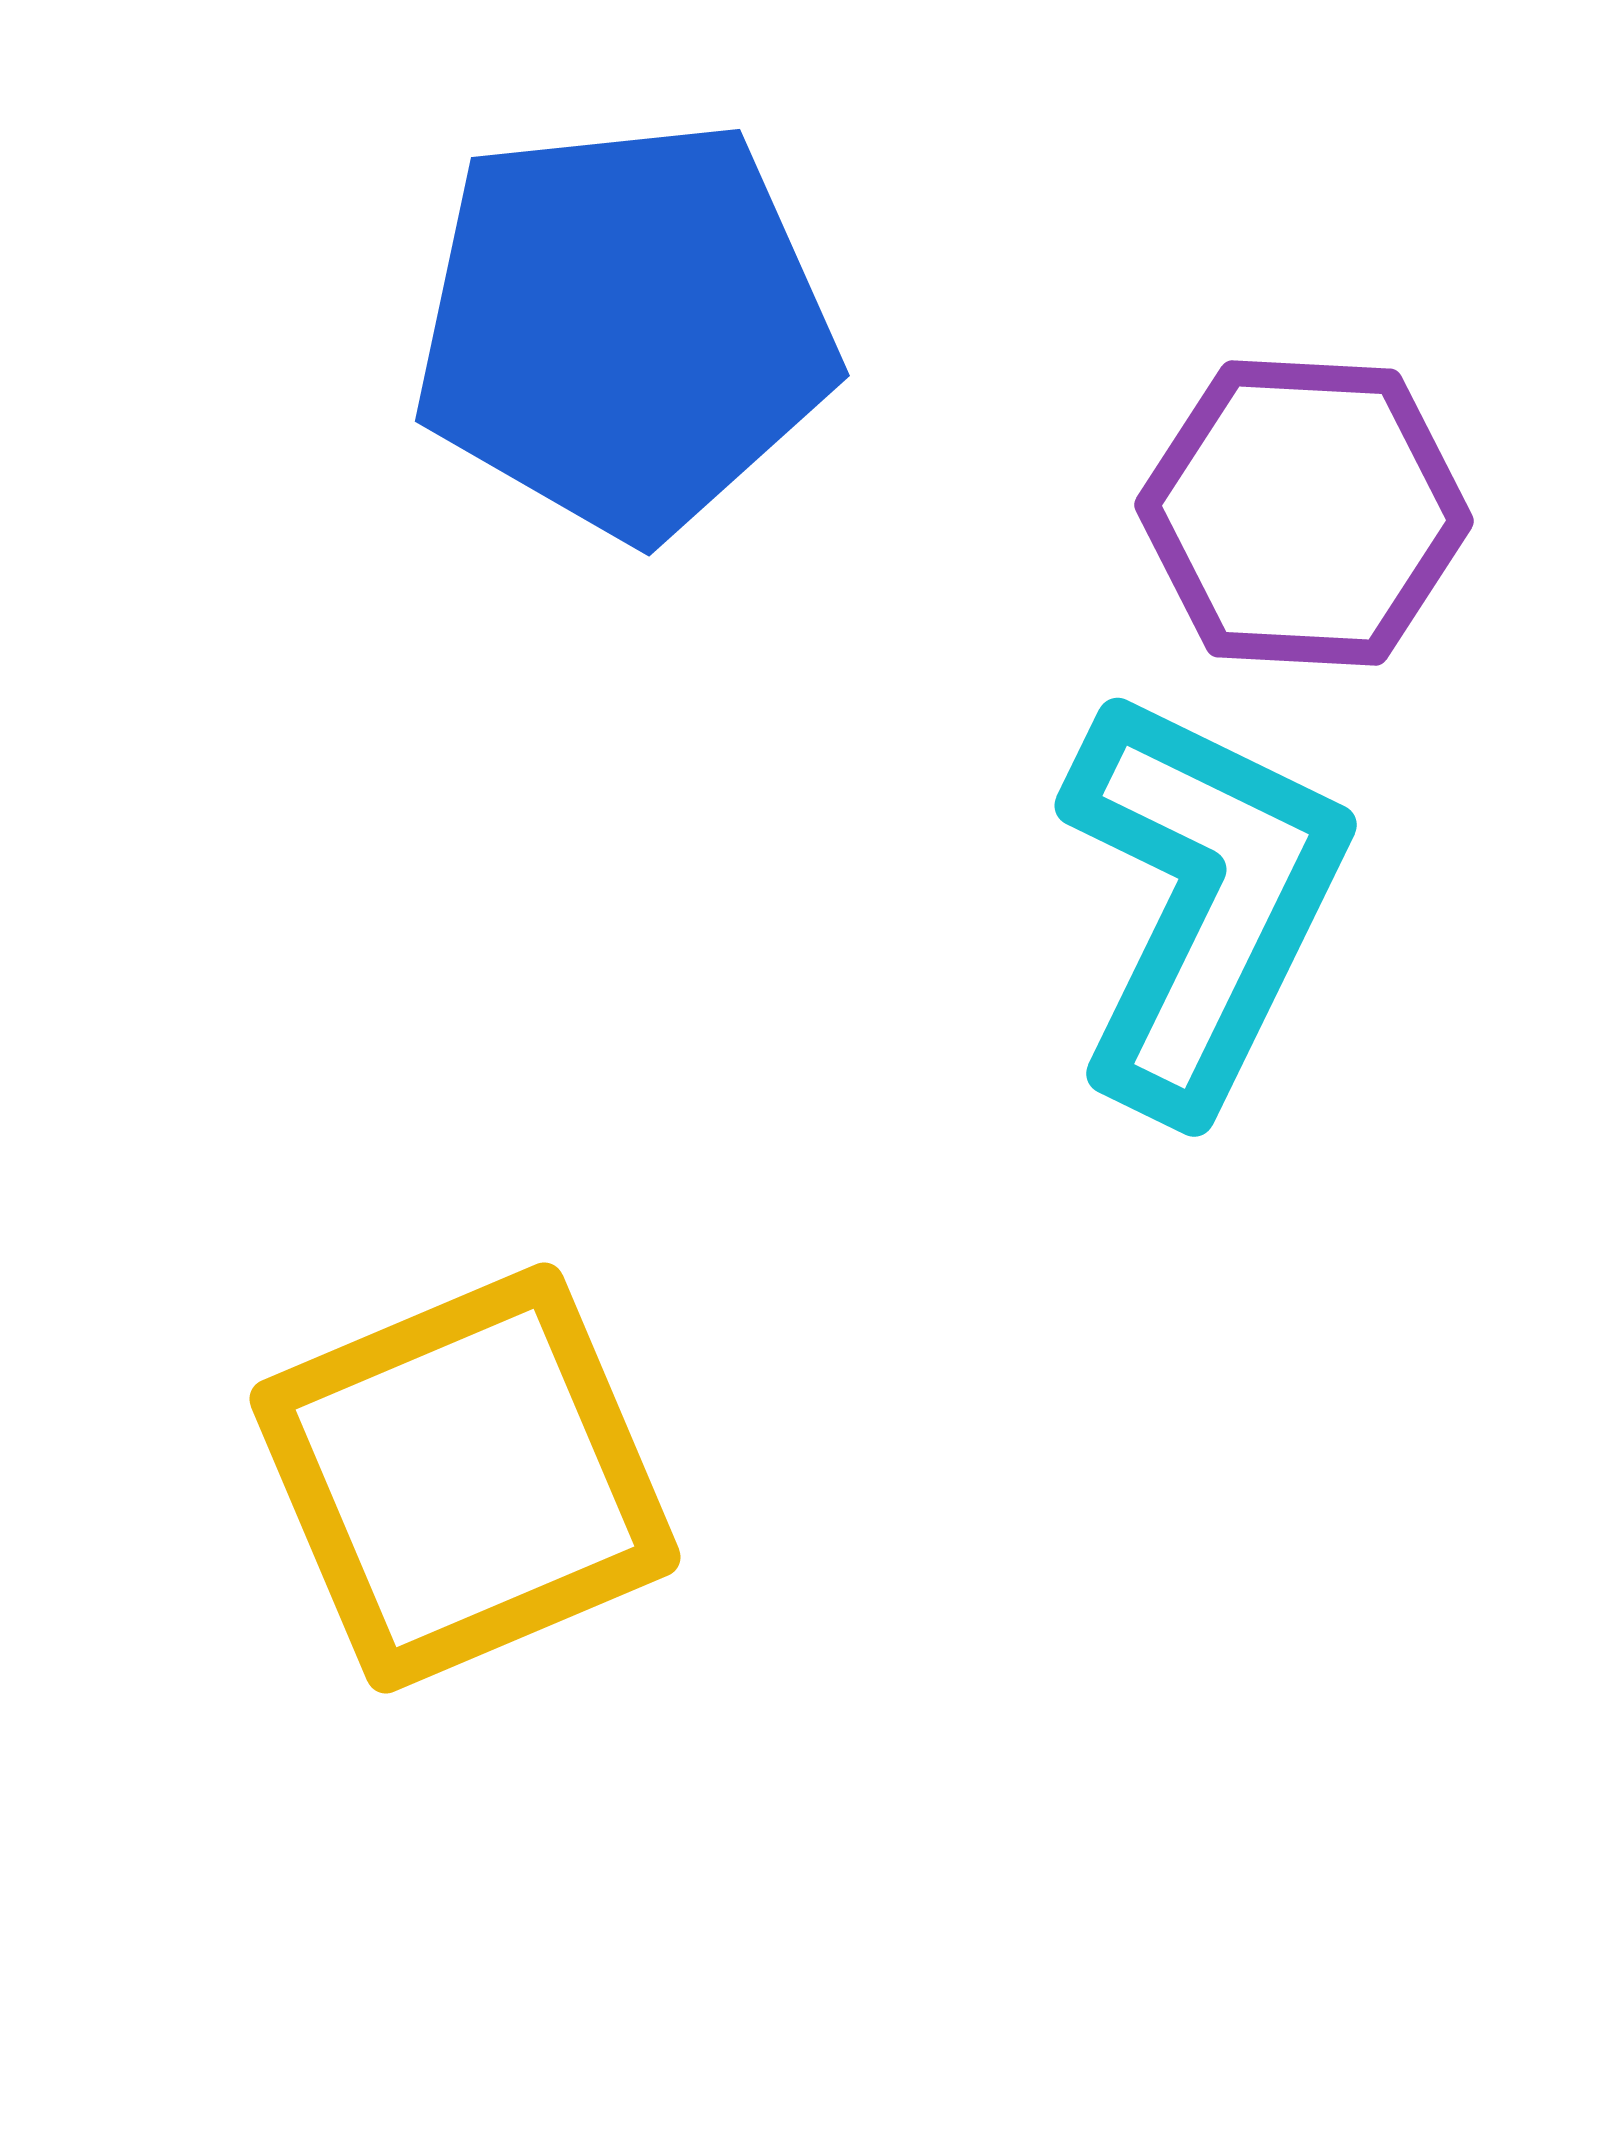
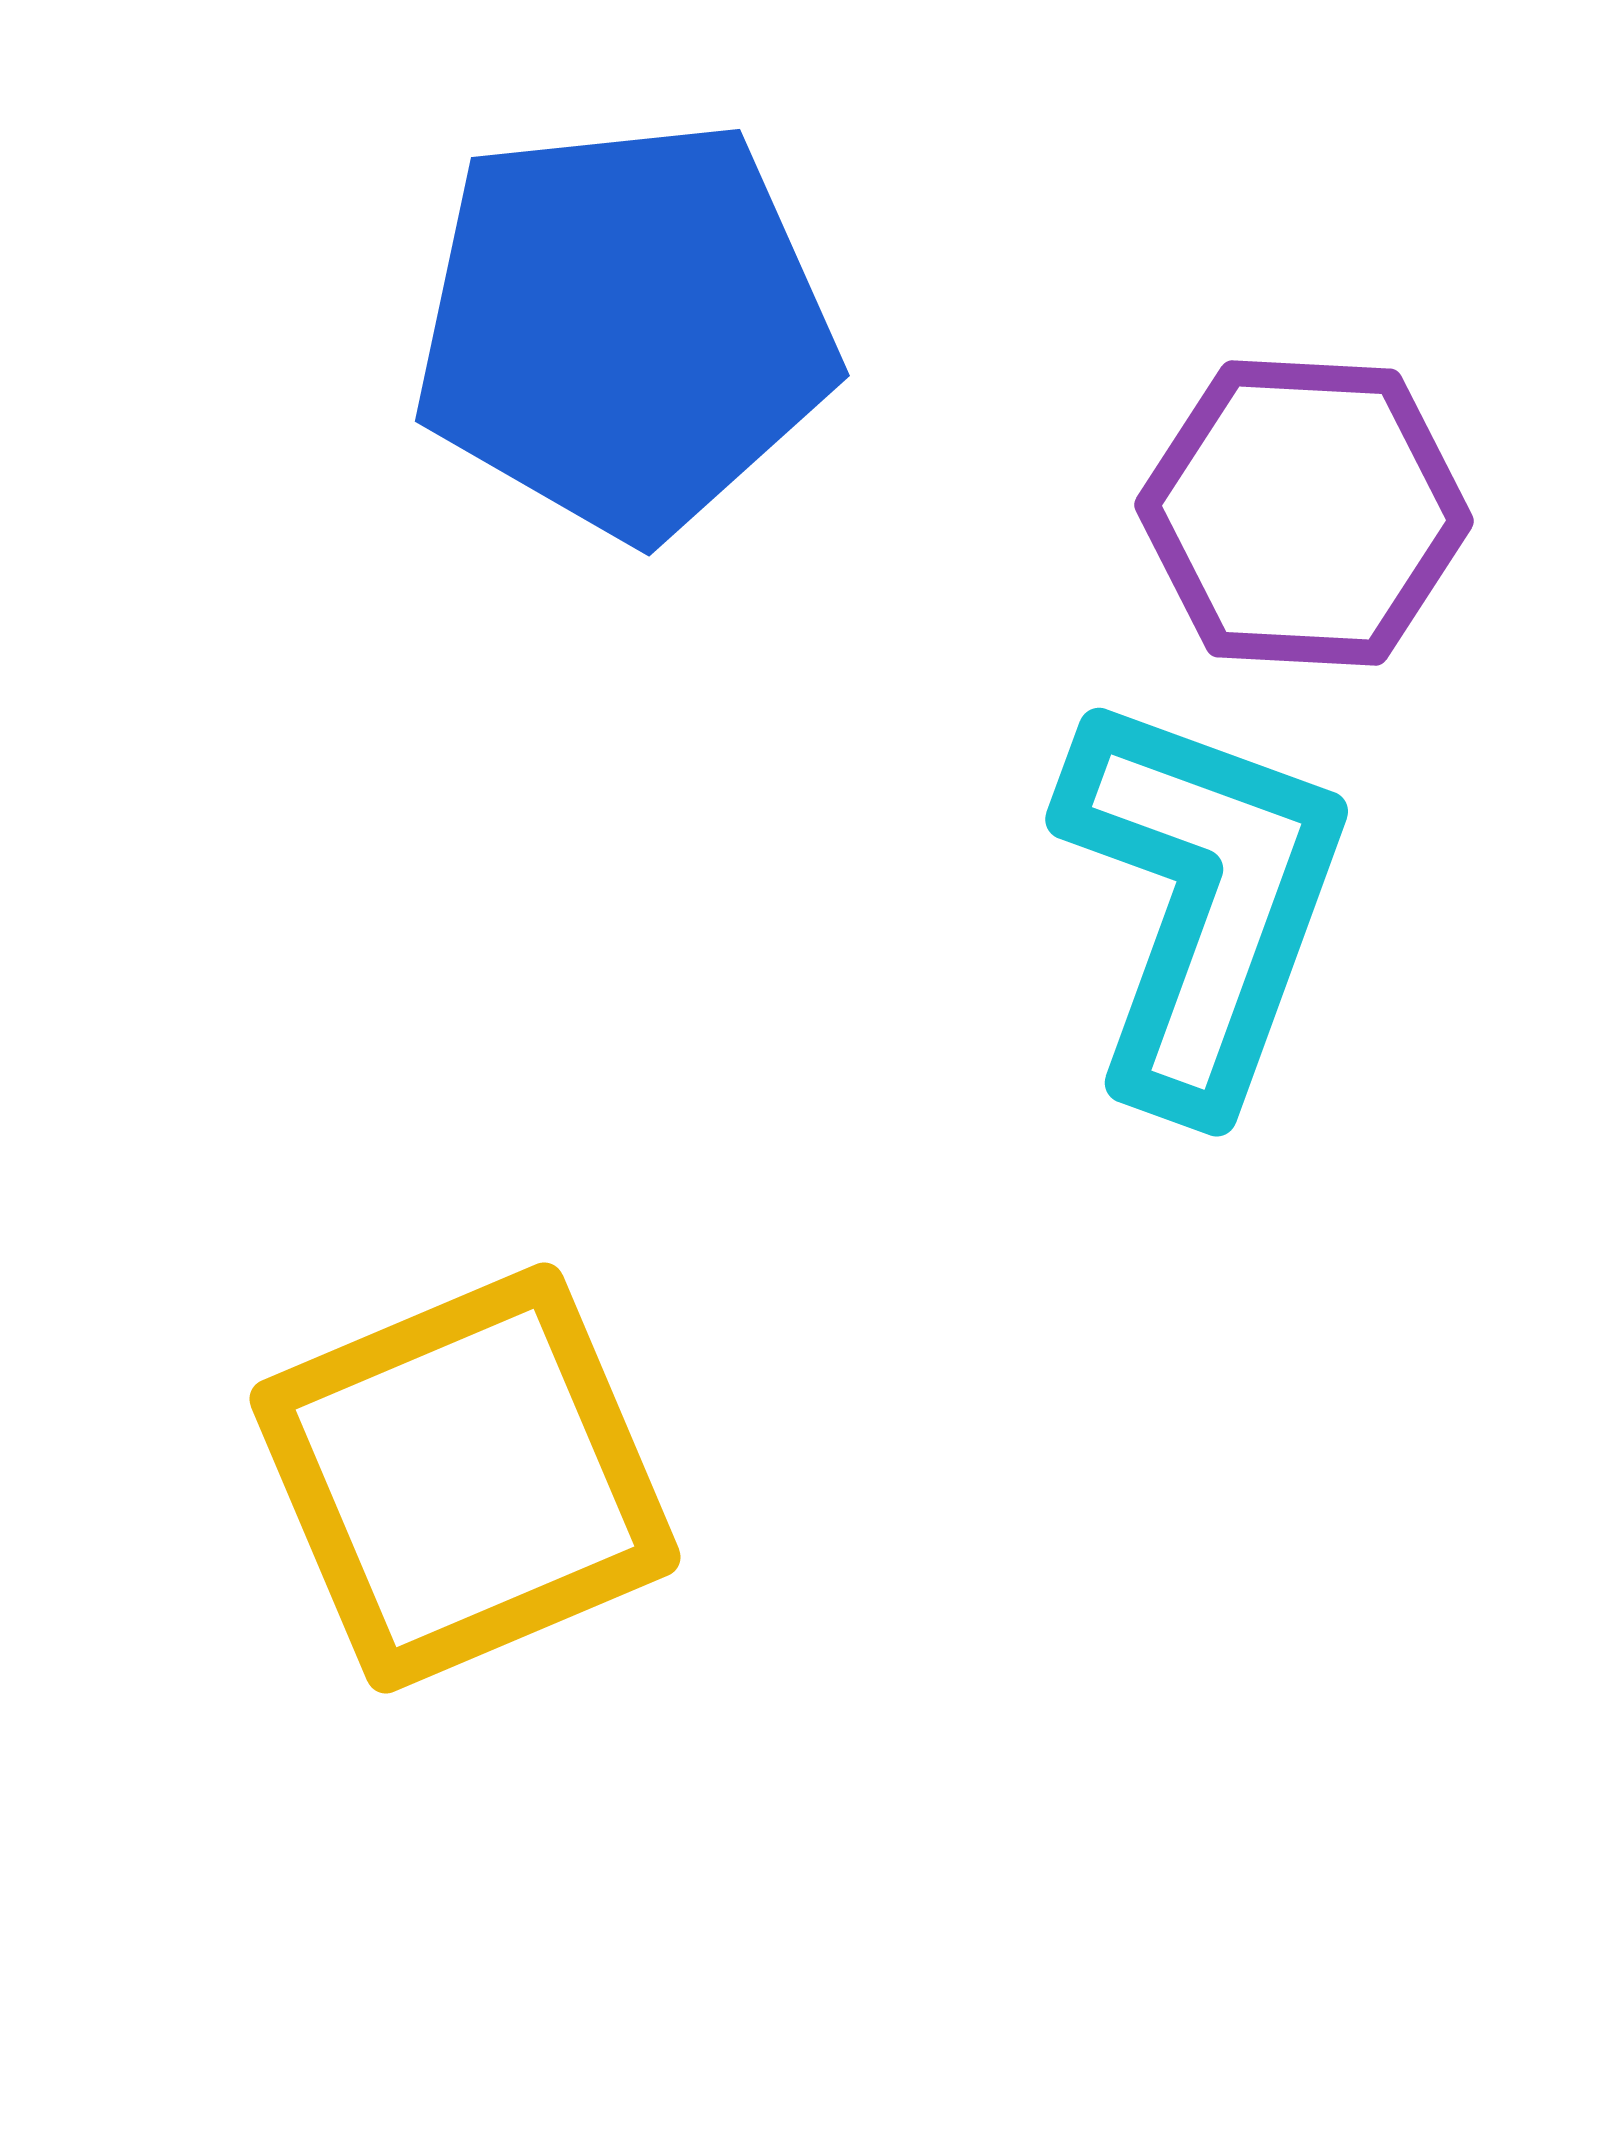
cyan L-shape: rotated 6 degrees counterclockwise
